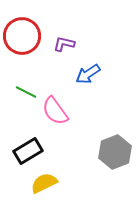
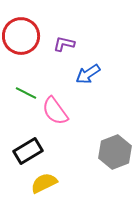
red circle: moved 1 px left
green line: moved 1 px down
